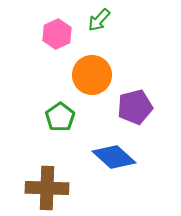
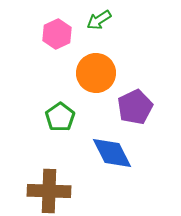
green arrow: rotated 15 degrees clockwise
orange circle: moved 4 px right, 2 px up
purple pentagon: rotated 12 degrees counterclockwise
blue diamond: moved 2 px left, 4 px up; rotated 21 degrees clockwise
brown cross: moved 2 px right, 3 px down
